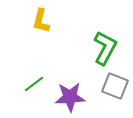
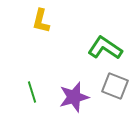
green L-shape: rotated 84 degrees counterclockwise
green line: moved 2 px left, 8 px down; rotated 70 degrees counterclockwise
purple star: moved 4 px right; rotated 12 degrees counterclockwise
